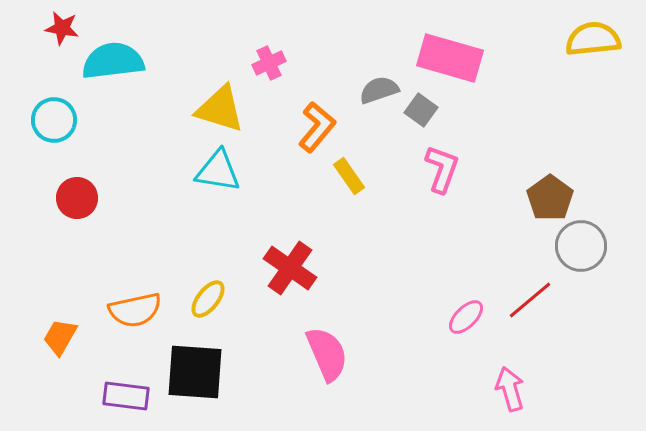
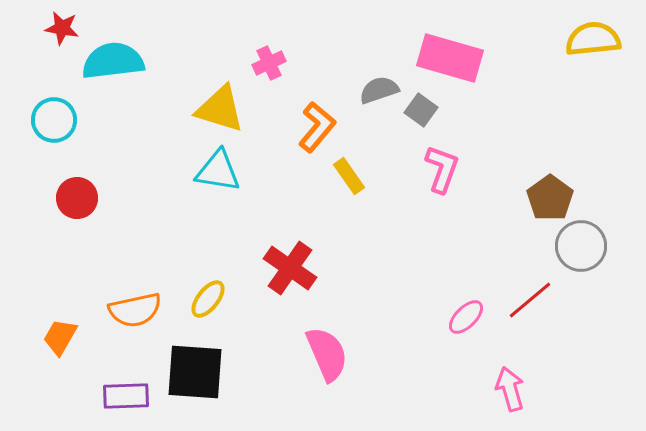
purple rectangle: rotated 9 degrees counterclockwise
